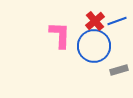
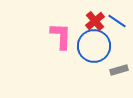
blue line: rotated 54 degrees clockwise
pink L-shape: moved 1 px right, 1 px down
